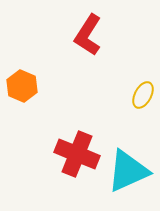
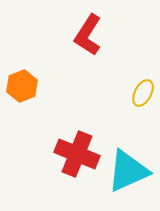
orange hexagon: rotated 16 degrees clockwise
yellow ellipse: moved 2 px up
